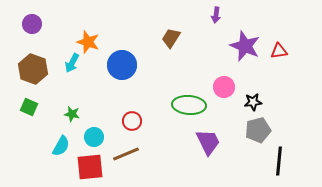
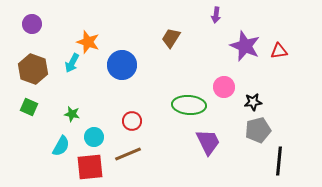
brown line: moved 2 px right
